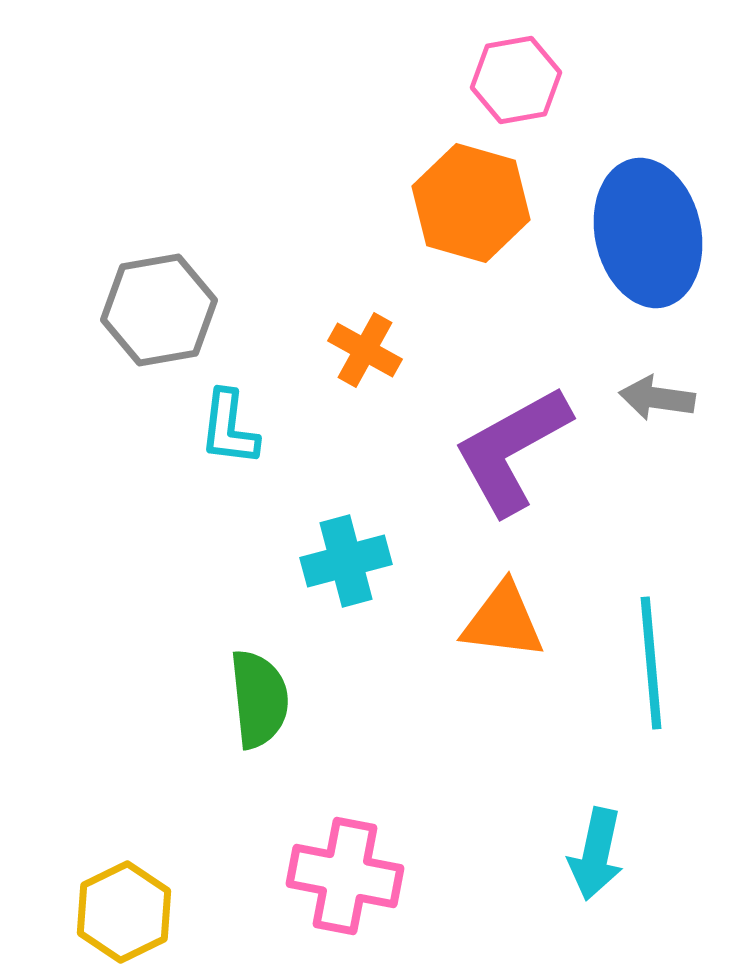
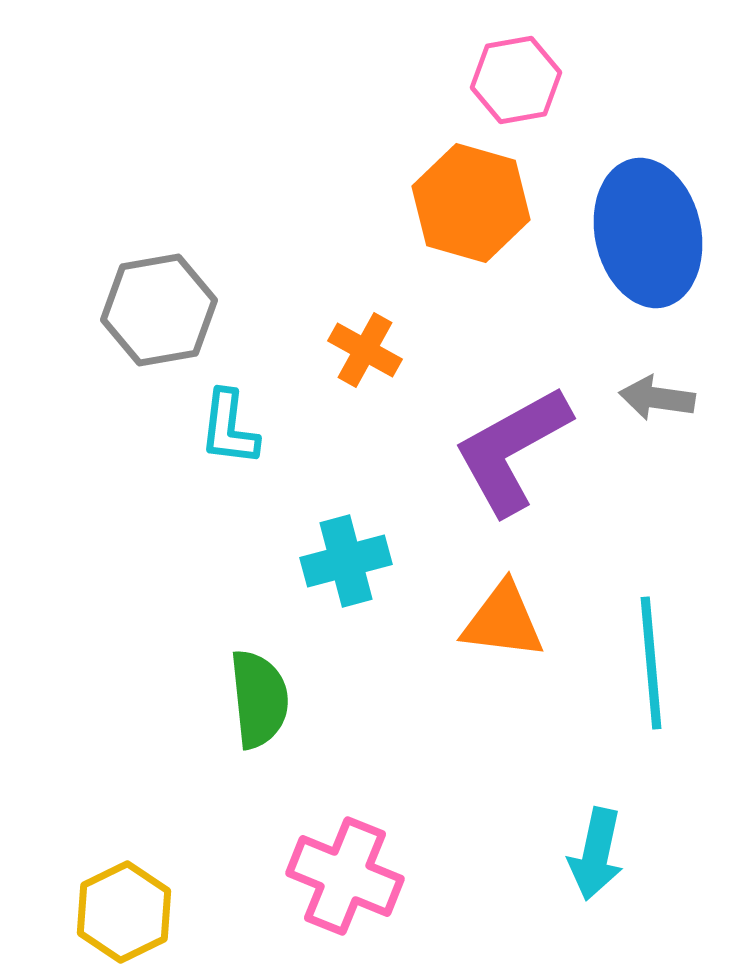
pink cross: rotated 11 degrees clockwise
